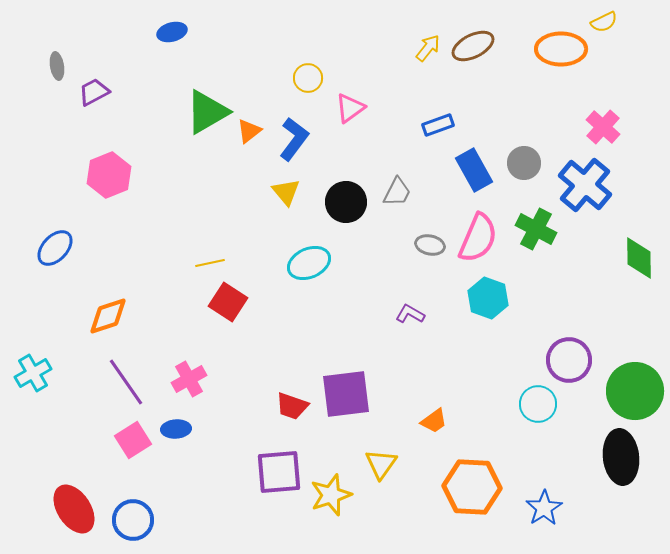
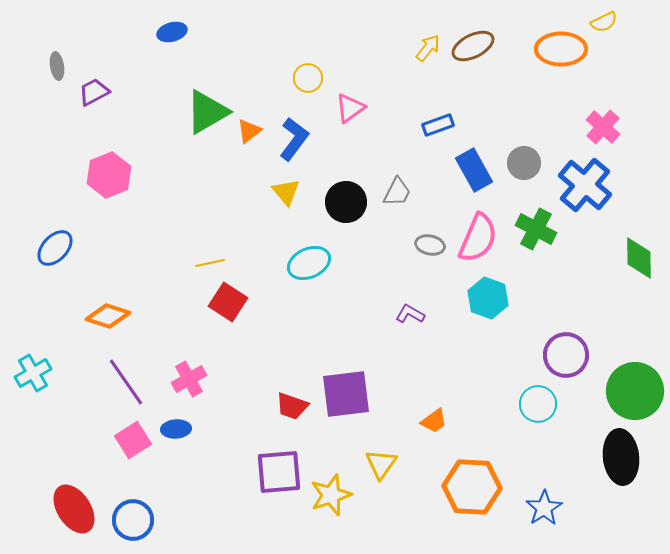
orange diamond at (108, 316): rotated 36 degrees clockwise
purple circle at (569, 360): moved 3 px left, 5 px up
